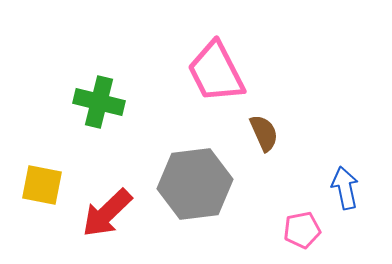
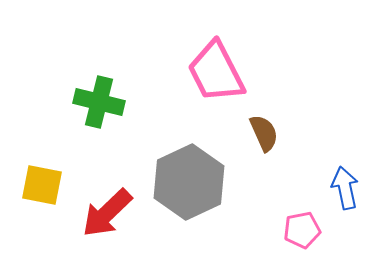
gray hexagon: moved 6 px left, 2 px up; rotated 18 degrees counterclockwise
